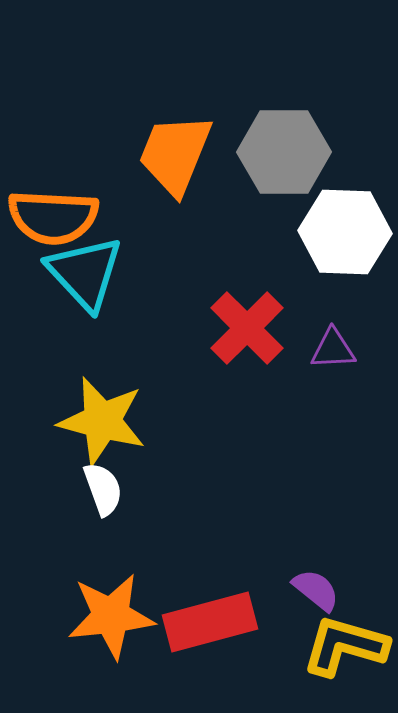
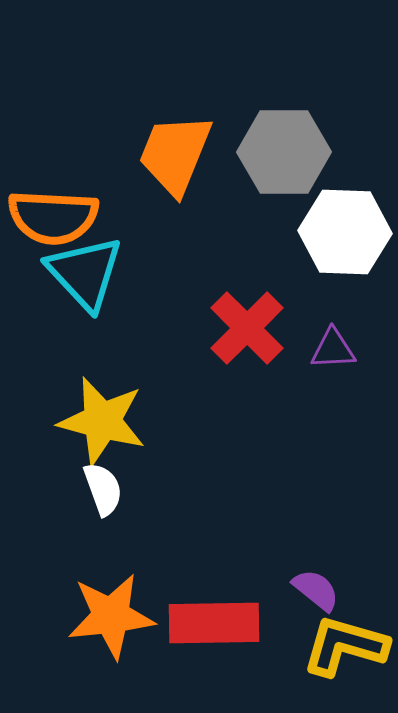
red rectangle: moved 4 px right, 1 px down; rotated 14 degrees clockwise
